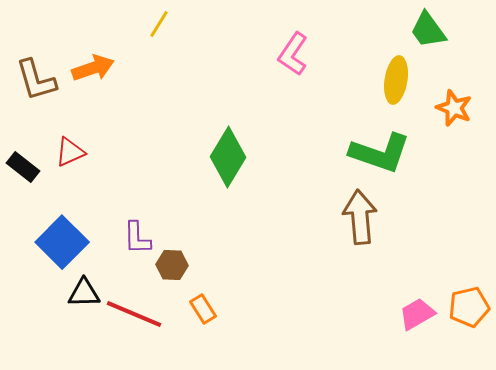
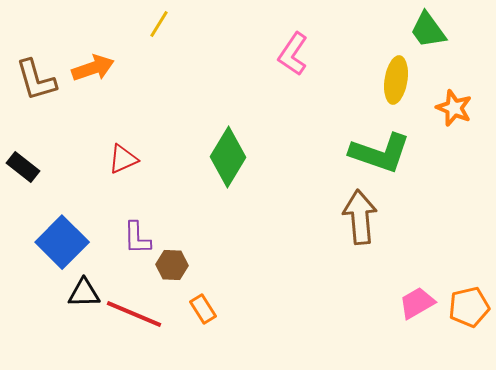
red triangle: moved 53 px right, 7 px down
pink trapezoid: moved 11 px up
